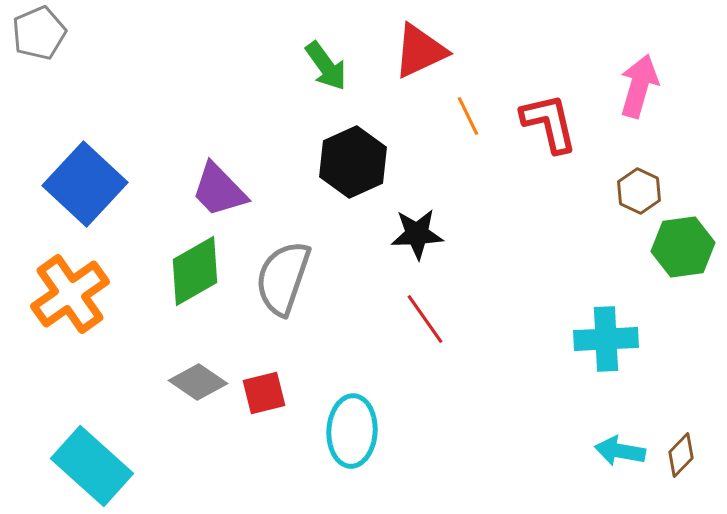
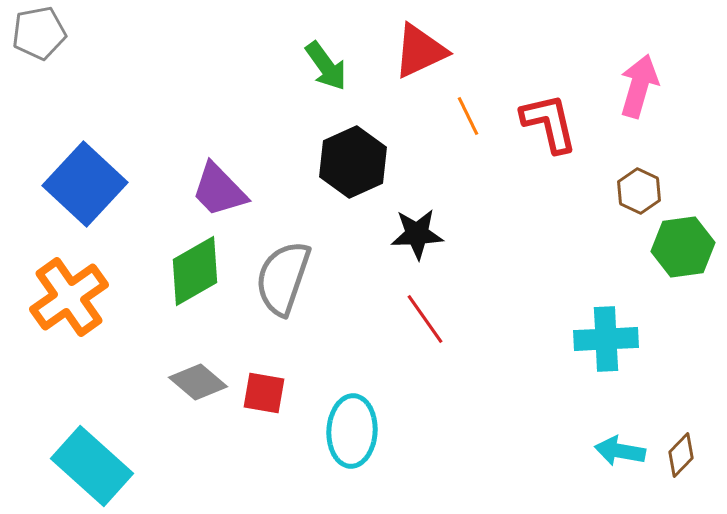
gray pentagon: rotated 12 degrees clockwise
orange cross: moved 1 px left, 3 px down
gray diamond: rotated 6 degrees clockwise
red square: rotated 24 degrees clockwise
